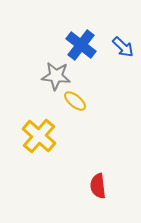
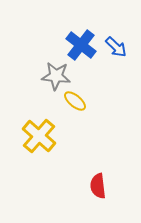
blue arrow: moved 7 px left
